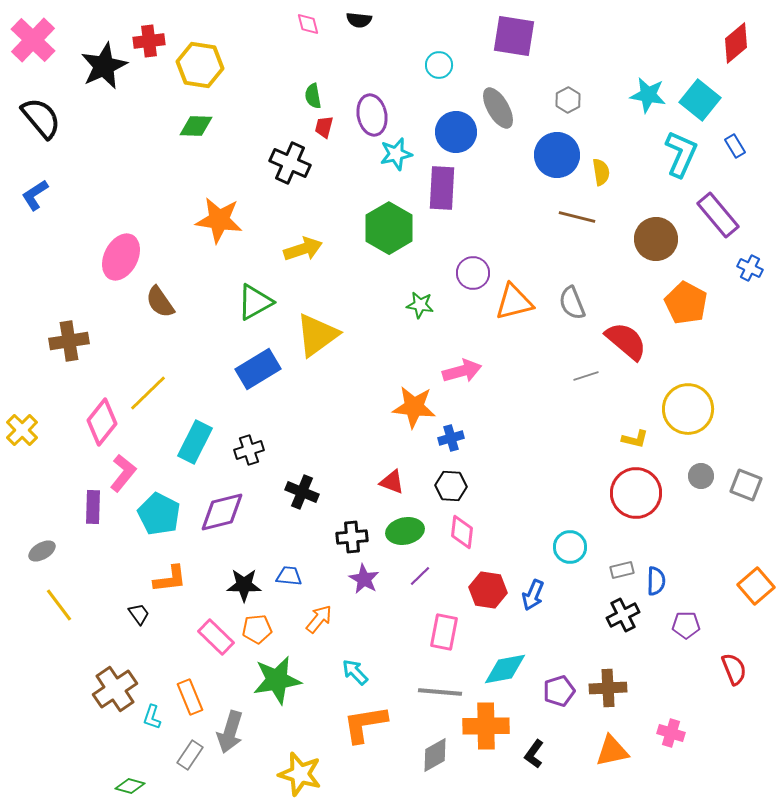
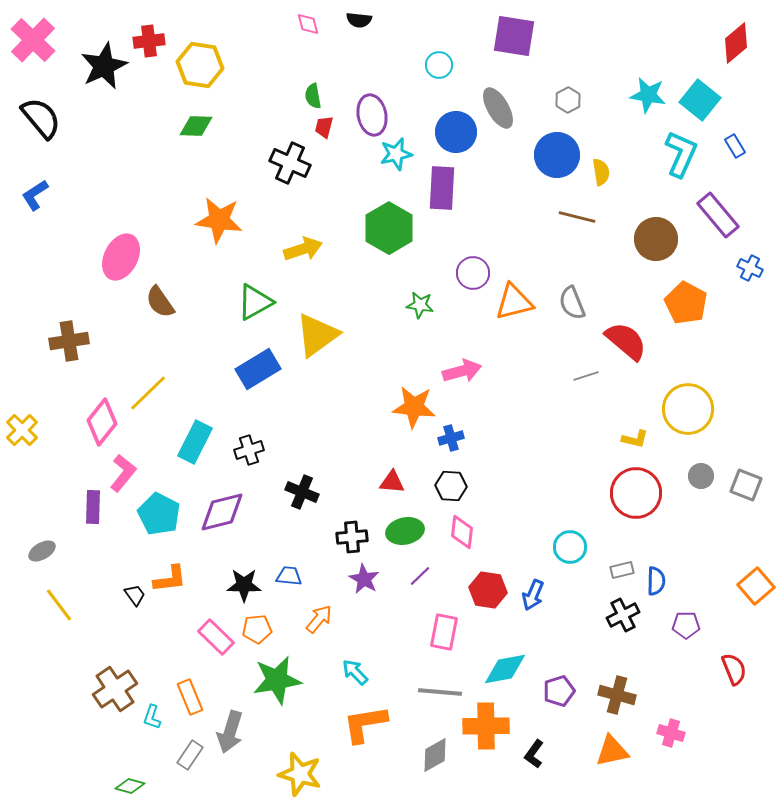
red triangle at (392, 482): rotated 16 degrees counterclockwise
black trapezoid at (139, 614): moved 4 px left, 19 px up
brown cross at (608, 688): moved 9 px right, 7 px down; rotated 18 degrees clockwise
